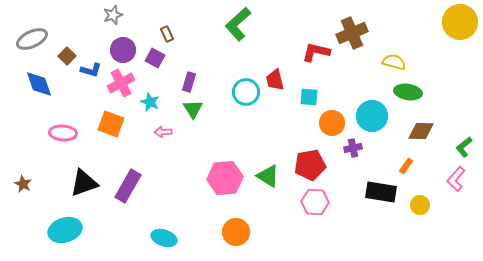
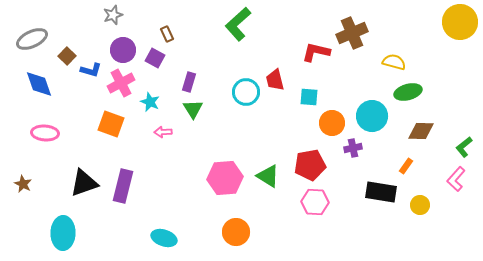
green ellipse at (408, 92): rotated 24 degrees counterclockwise
pink ellipse at (63, 133): moved 18 px left
purple rectangle at (128, 186): moved 5 px left; rotated 16 degrees counterclockwise
cyan ellipse at (65, 230): moved 2 px left, 3 px down; rotated 72 degrees counterclockwise
